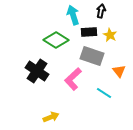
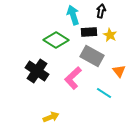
gray rectangle: rotated 10 degrees clockwise
pink L-shape: moved 1 px up
